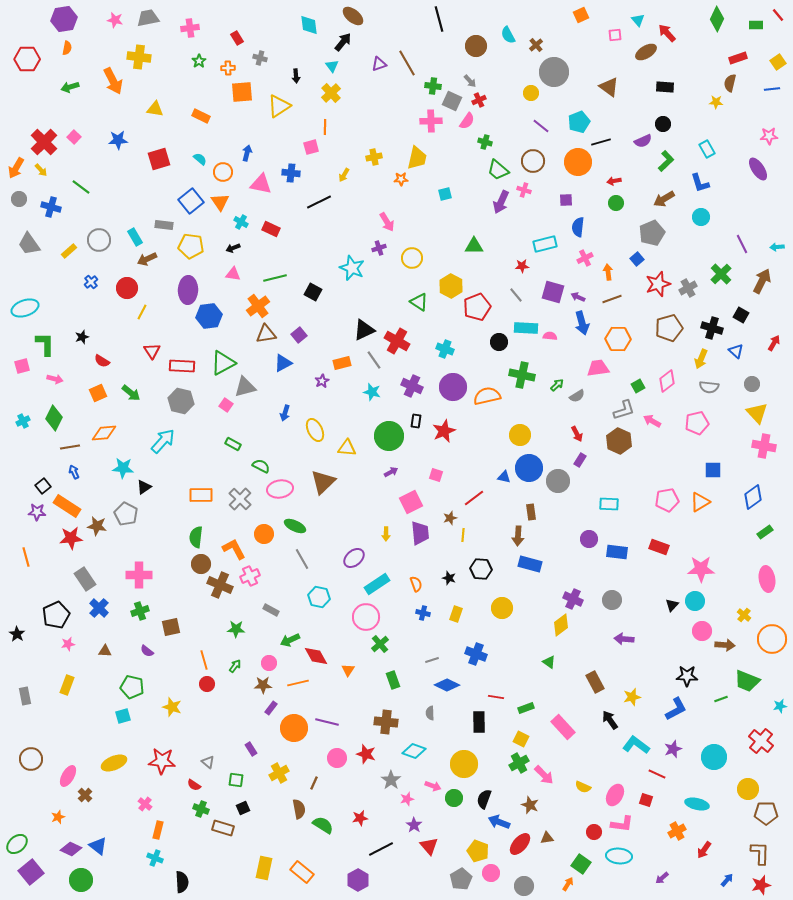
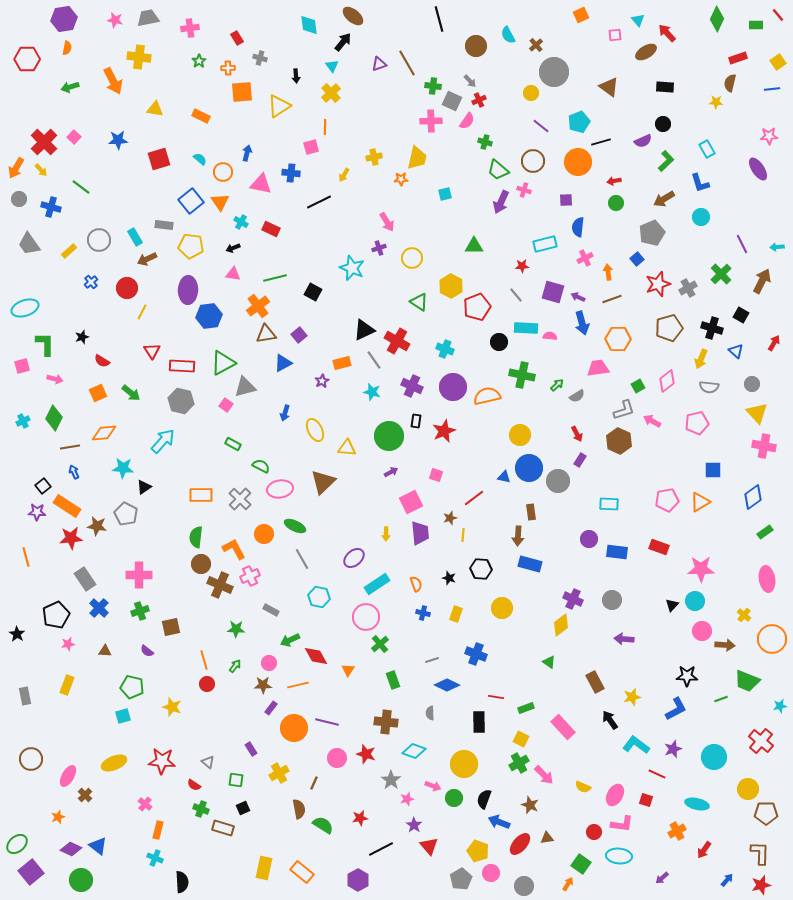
orange line at (298, 683): moved 2 px down
